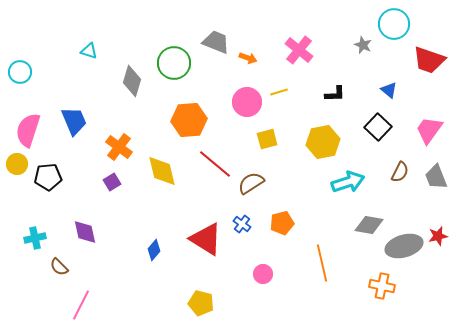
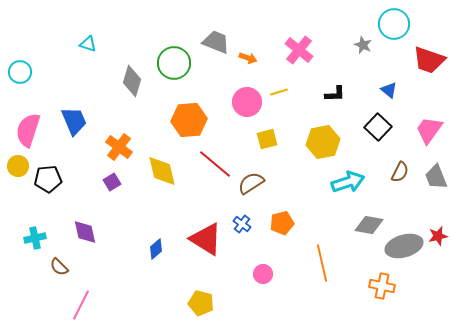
cyan triangle at (89, 51): moved 1 px left, 7 px up
yellow circle at (17, 164): moved 1 px right, 2 px down
black pentagon at (48, 177): moved 2 px down
blue diamond at (154, 250): moved 2 px right, 1 px up; rotated 10 degrees clockwise
